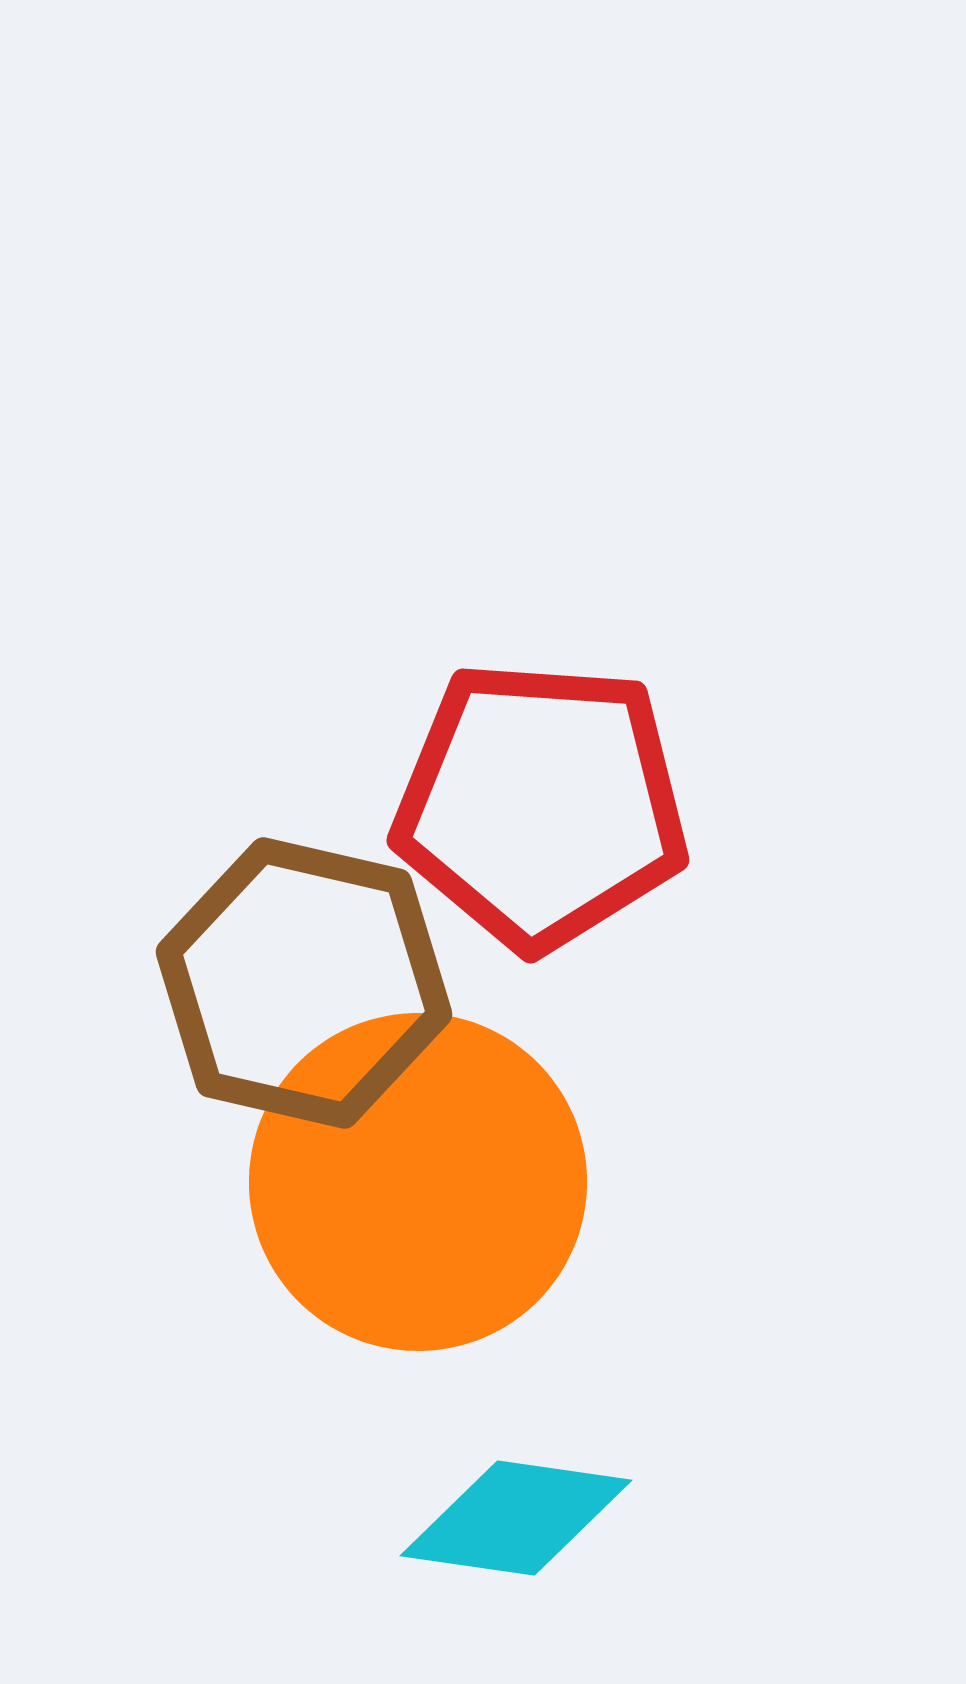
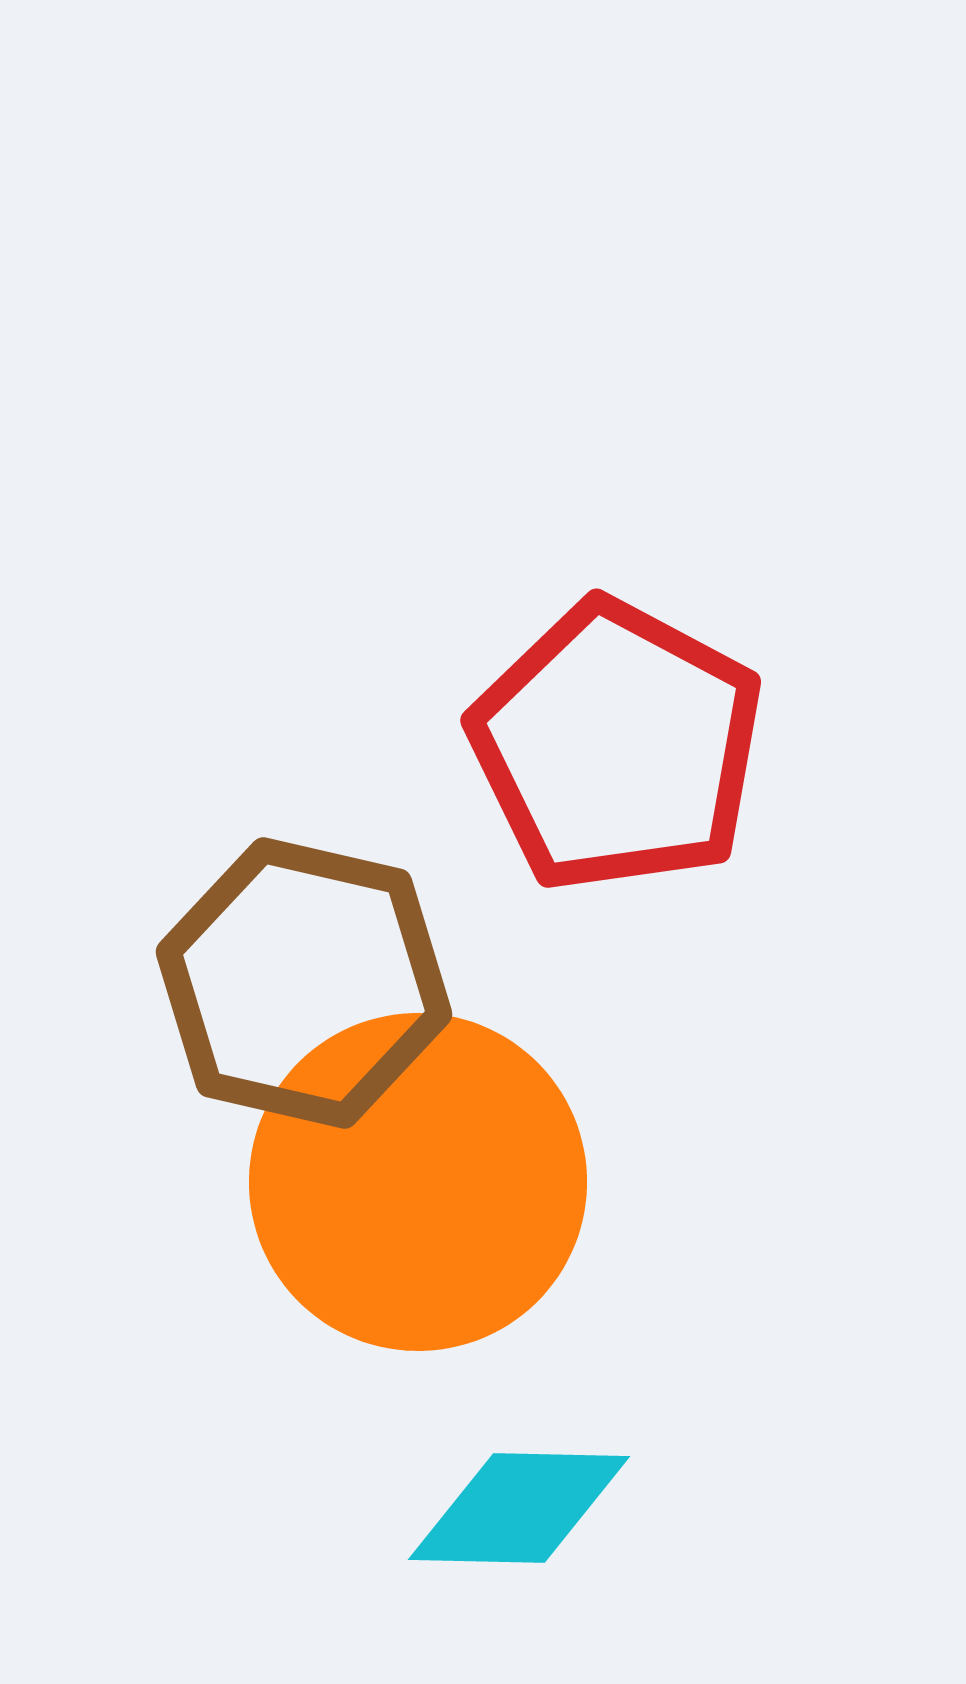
red pentagon: moved 76 px right, 59 px up; rotated 24 degrees clockwise
cyan diamond: moved 3 px right, 10 px up; rotated 7 degrees counterclockwise
